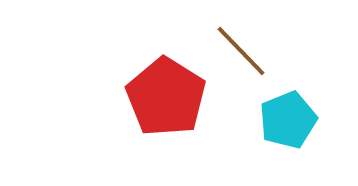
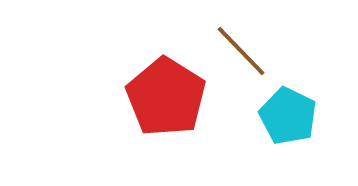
cyan pentagon: moved 4 px up; rotated 24 degrees counterclockwise
